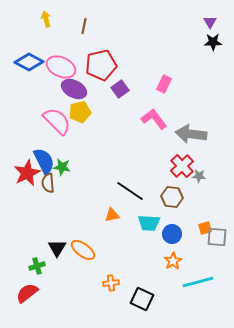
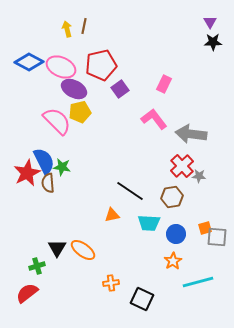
yellow arrow: moved 21 px right, 10 px down
brown hexagon: rotated 15 degrees counterclockwise
blue circle: moved 4 px right
